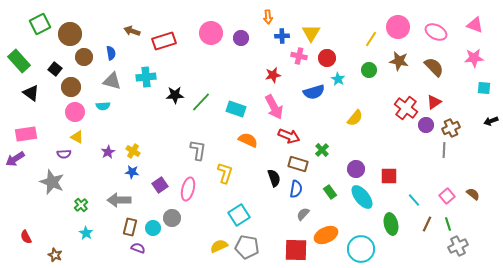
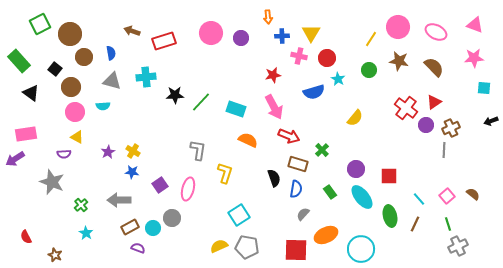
cyan line at (414, 200): moved 5 px right, 1 px up
green ellipse at (391, 224): moved 1 px left, 8 px up
brown line at (427, 224): moved 12 px left
brown rectangle at (130, 227): rotated 48 degrees clockwise
